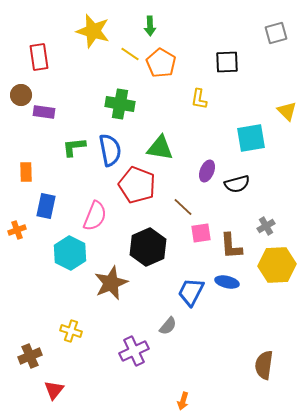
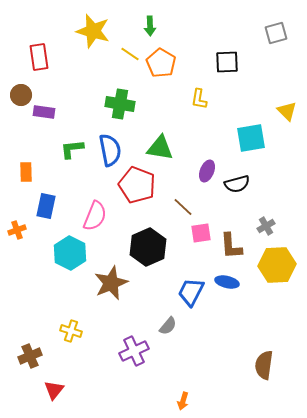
green L-shape: moved 2 px left, 2 px down
